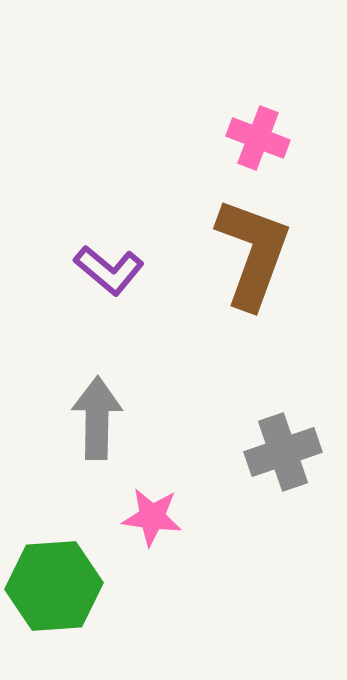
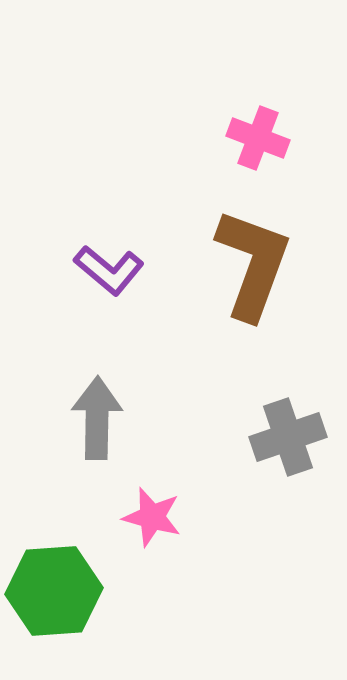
brown L-shape: moved 11 px down
gray cross: moved 5 px right, 15 px up
pink star: rotated 8 degrees clockwise
green hexagon: moved 5 px down
